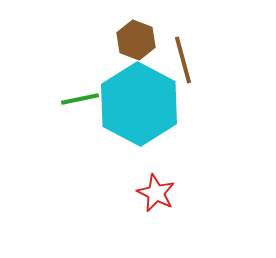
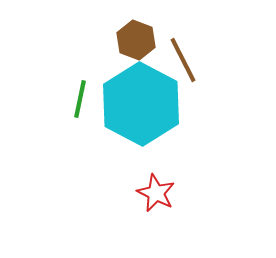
brown line: rotated 12 degrees counterclockwise
green line: rotated 66 degrees counterclockwise
cyan hexagon: moved 2 px right
